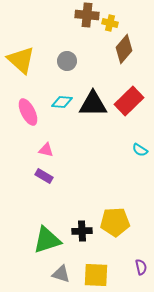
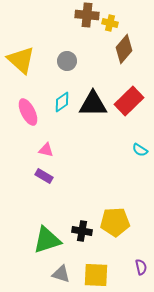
cyan diamond: rotated 40 degrees counterclockwise
black cross: rotated 12 degrees clockwise
